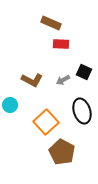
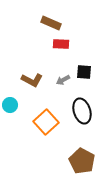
black square: rotated 21 degrees counterclockwise
brown pentagon: moved 20 px right, 9 px down
